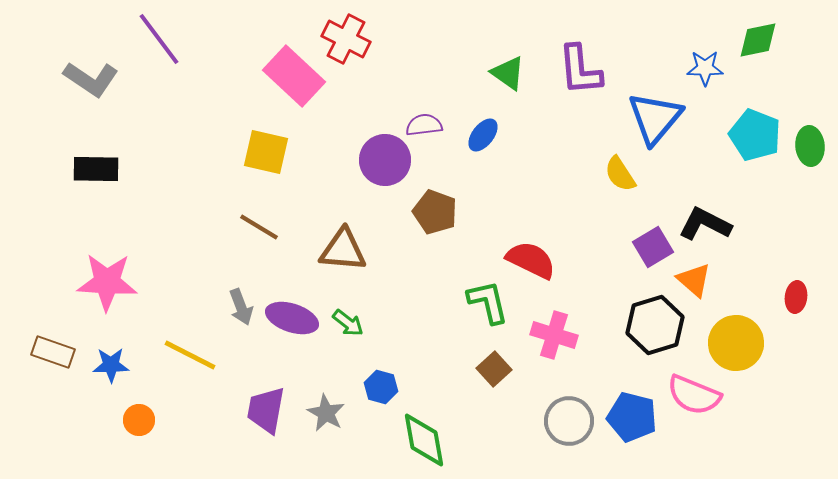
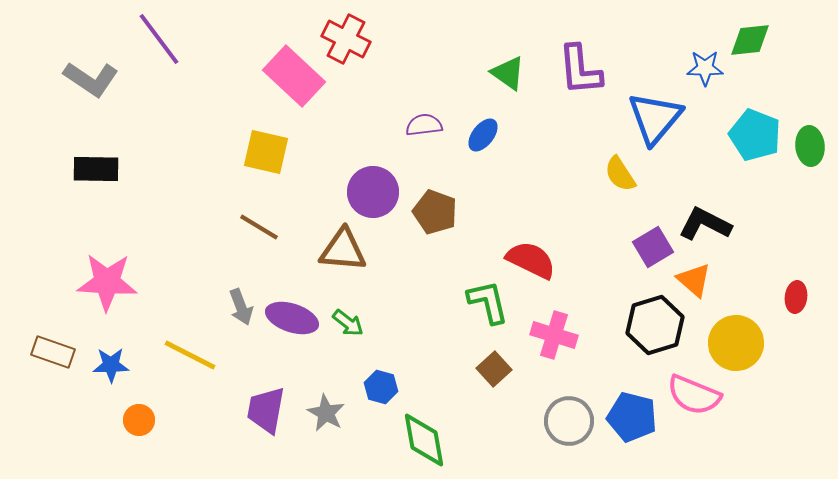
green diamond at (758, 40): moved 8 px left; rotated 6 degrees clockwise
purple circle at (385, 160): moved 12 px left, 32 px down
